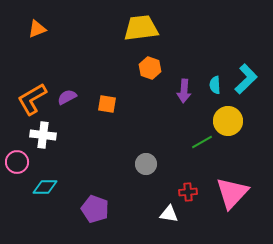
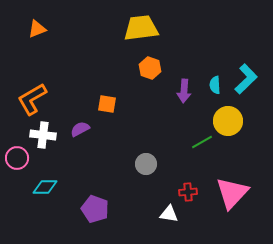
purple semicircle: moved 13 px right, 32 px down
pink circle: moved 4 px up
